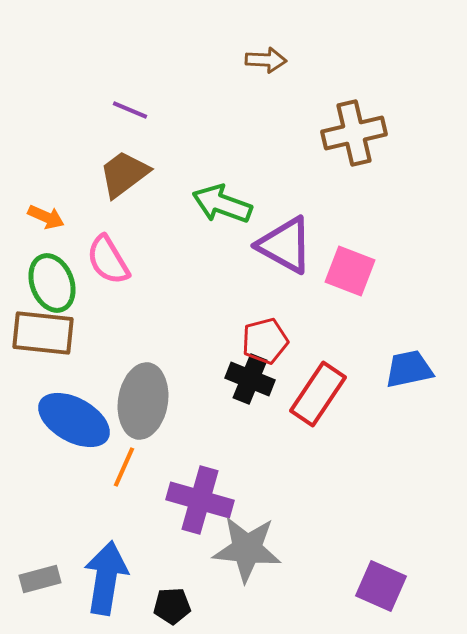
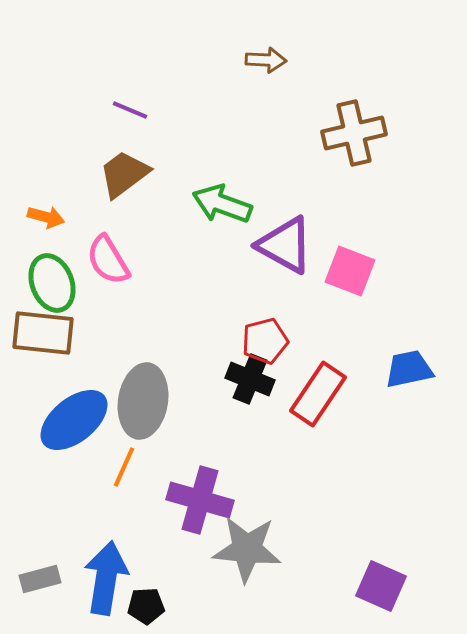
orange arrow: rotated 9 degrees counterclockwise
blue ellipse: rotated 68 degrees counterclockwise
black pentagon: moved 26 px left
